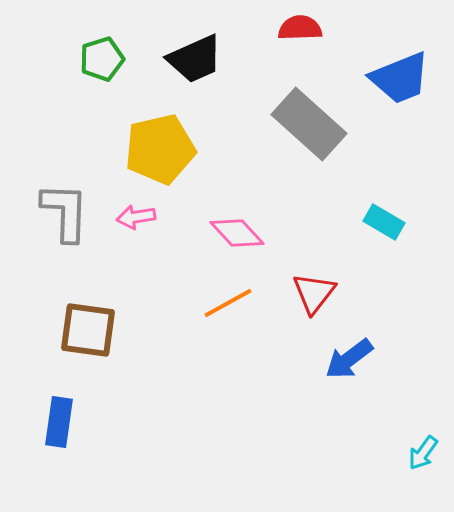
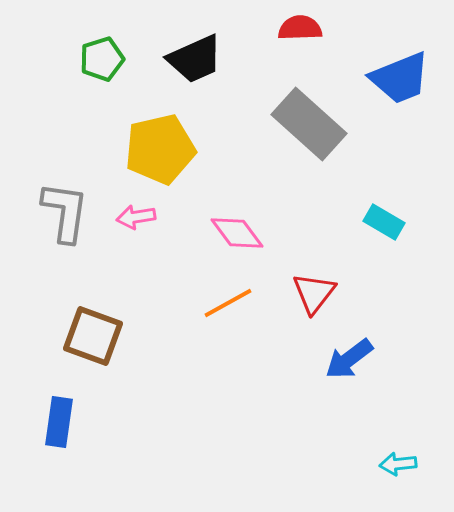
gray L-shape: rotated 6 degrees clockwise
pink diamond: rotated 6 degrees clockwise
brown square: moved 5 px right, 6 px down; rotated 12 degrees clockwise
cyan arrow: moved 25 px left, 11 px down; rotated 48 degrees clockwise
